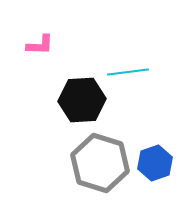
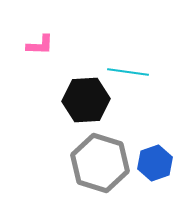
cyan line: rotated 15 degrees clockwise
black hexagon: moved 4 px right
